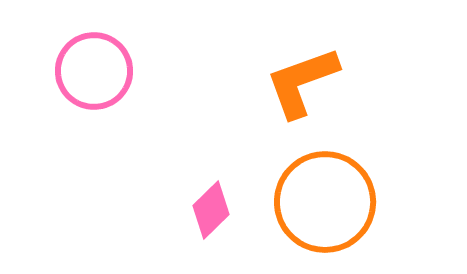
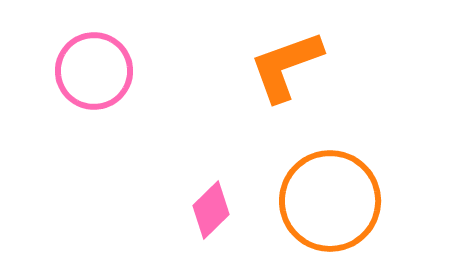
orange L-shape: moved 16 px left, 16 px up
orange circle: moved 5 px right, 1 px up
